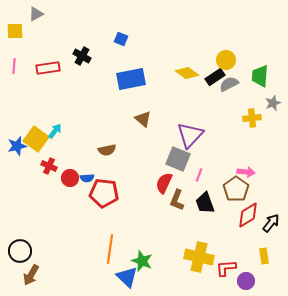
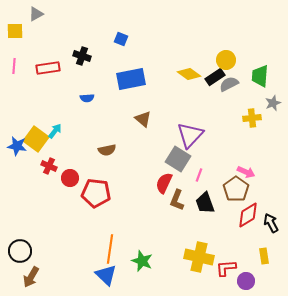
black cross at (82, 56): rotated 12 degrees counterclockwise
yellow diamond at (187, 73): moved 2 px right, 1 px down
blue star at (17, 146): rotated 24 degrees clockwise
gray square at (178, 159): rotated 10 degrees clockwise
pink arrow at (246, 172): rotated 18 degrees clockwise
blue semicircle at (87, 178): moved 80 px up
red pentagon at (104, 193): moved 8 px left
black arrow at (271, 223): rotated 66 degrees counterclockwise
brown arrow at (31, 275): moved 2 px down
blue triangle at (127, 277): moved 21 px left, 2 px up
